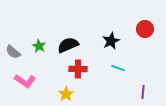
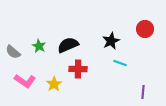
cyan line: moved 2 px right, 5 px up
yellow star: moved 12 px left, 10 px up
